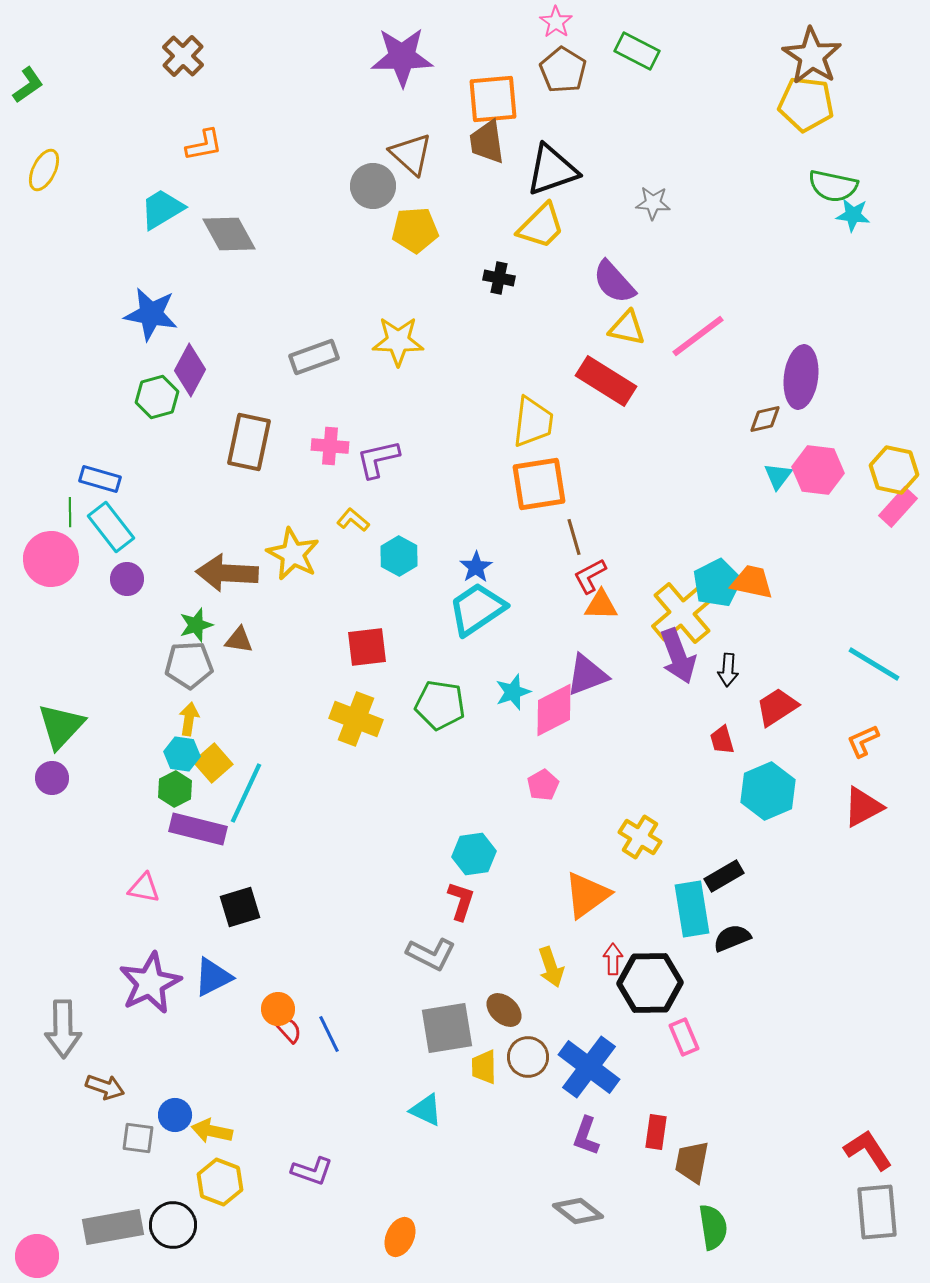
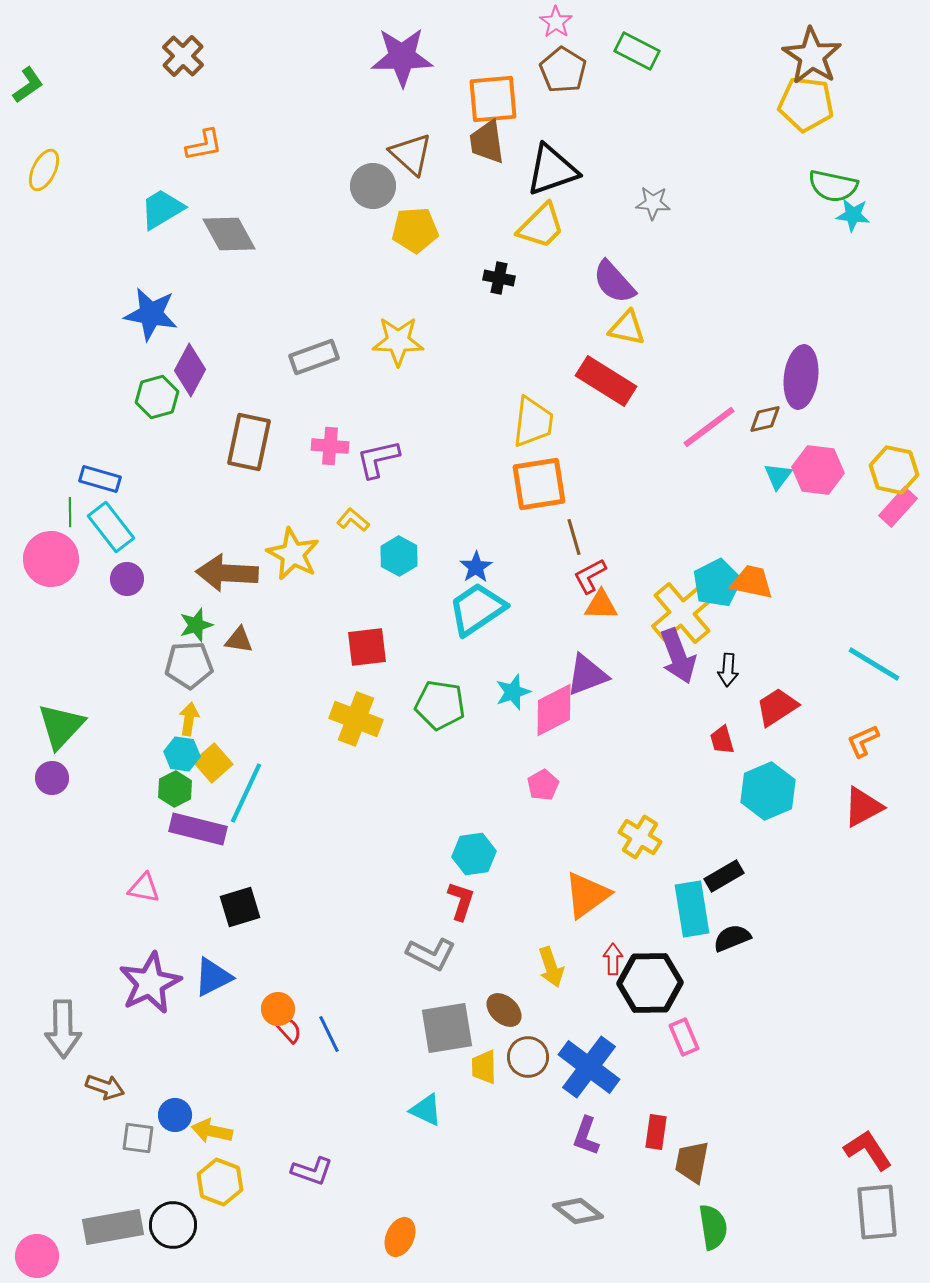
pink line at (698, 336): moved 11 px right, 91 px down
